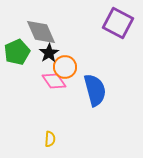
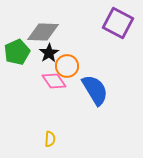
gray diamond: moved 2 px right; rotated 64 degrees counterclockwise
orange circle: moved 2 px right, 1 px up
blue semicircle: rotated 16 degrees counterclockwise
